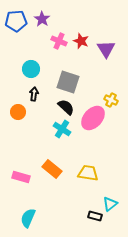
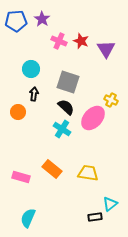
black rectangle: moved 1 px down; rotated 24 degrees counterclockwise
